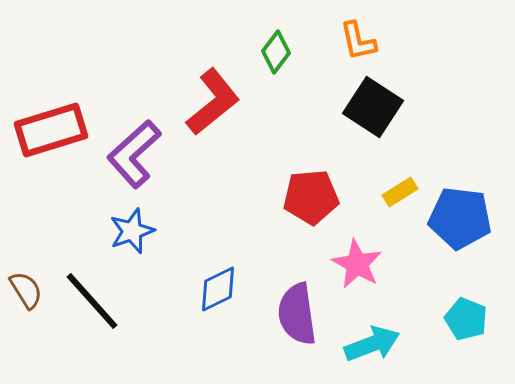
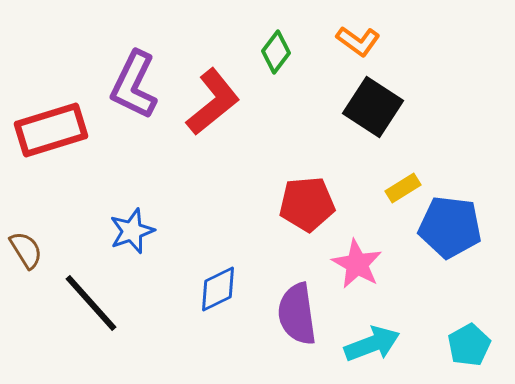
orange L-shape: rotated 42 degrees counterclockwise
purple L-shape: moved 69 px up; rotated 22 degrees counterclockwise
yellow rectangle: moved 3 px right, 4 px up
red pentagon: moved 4 px left, 7 px down
blue pentagon: moved 10 px left, 9 px down
brown semicircle: moved 40 px up
black line: moved 1 px left, 2 px down
cyan pentagon: moved 3 px right, 26 px down; rotated 21 degrees clockwise
